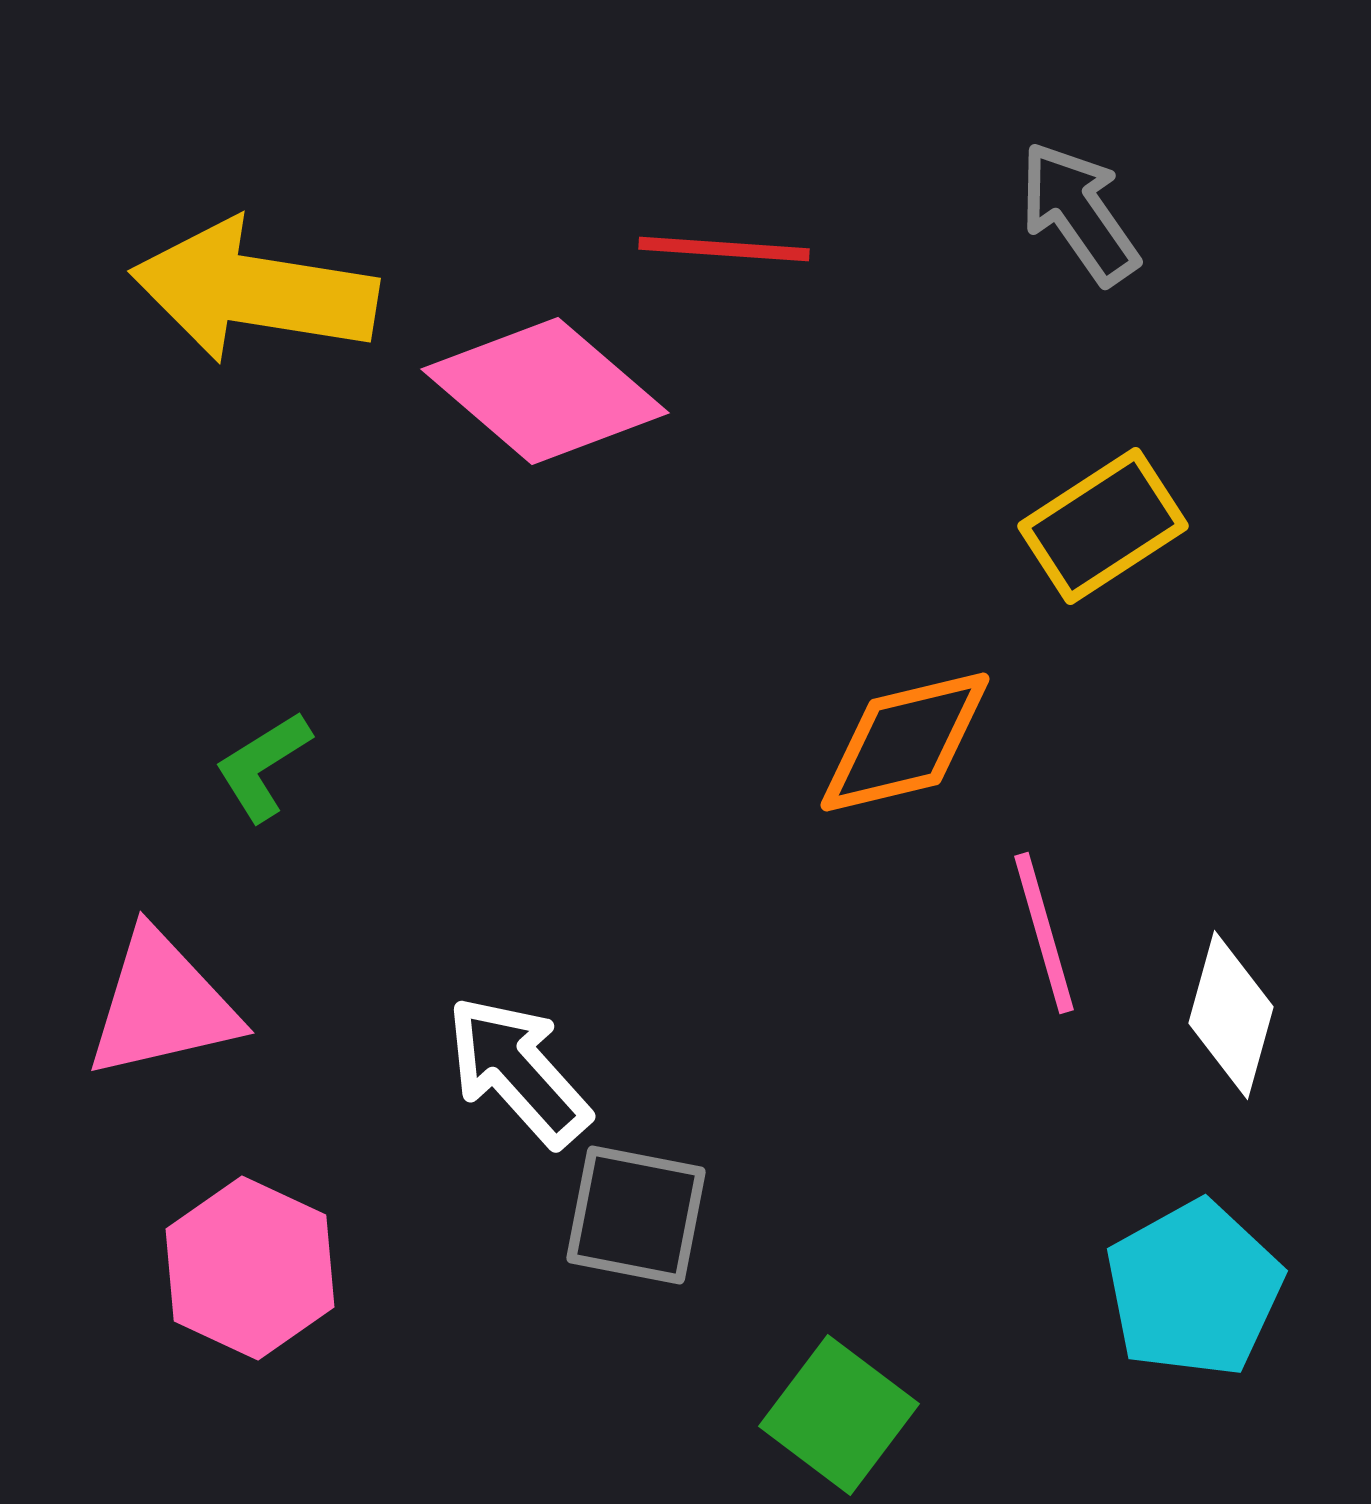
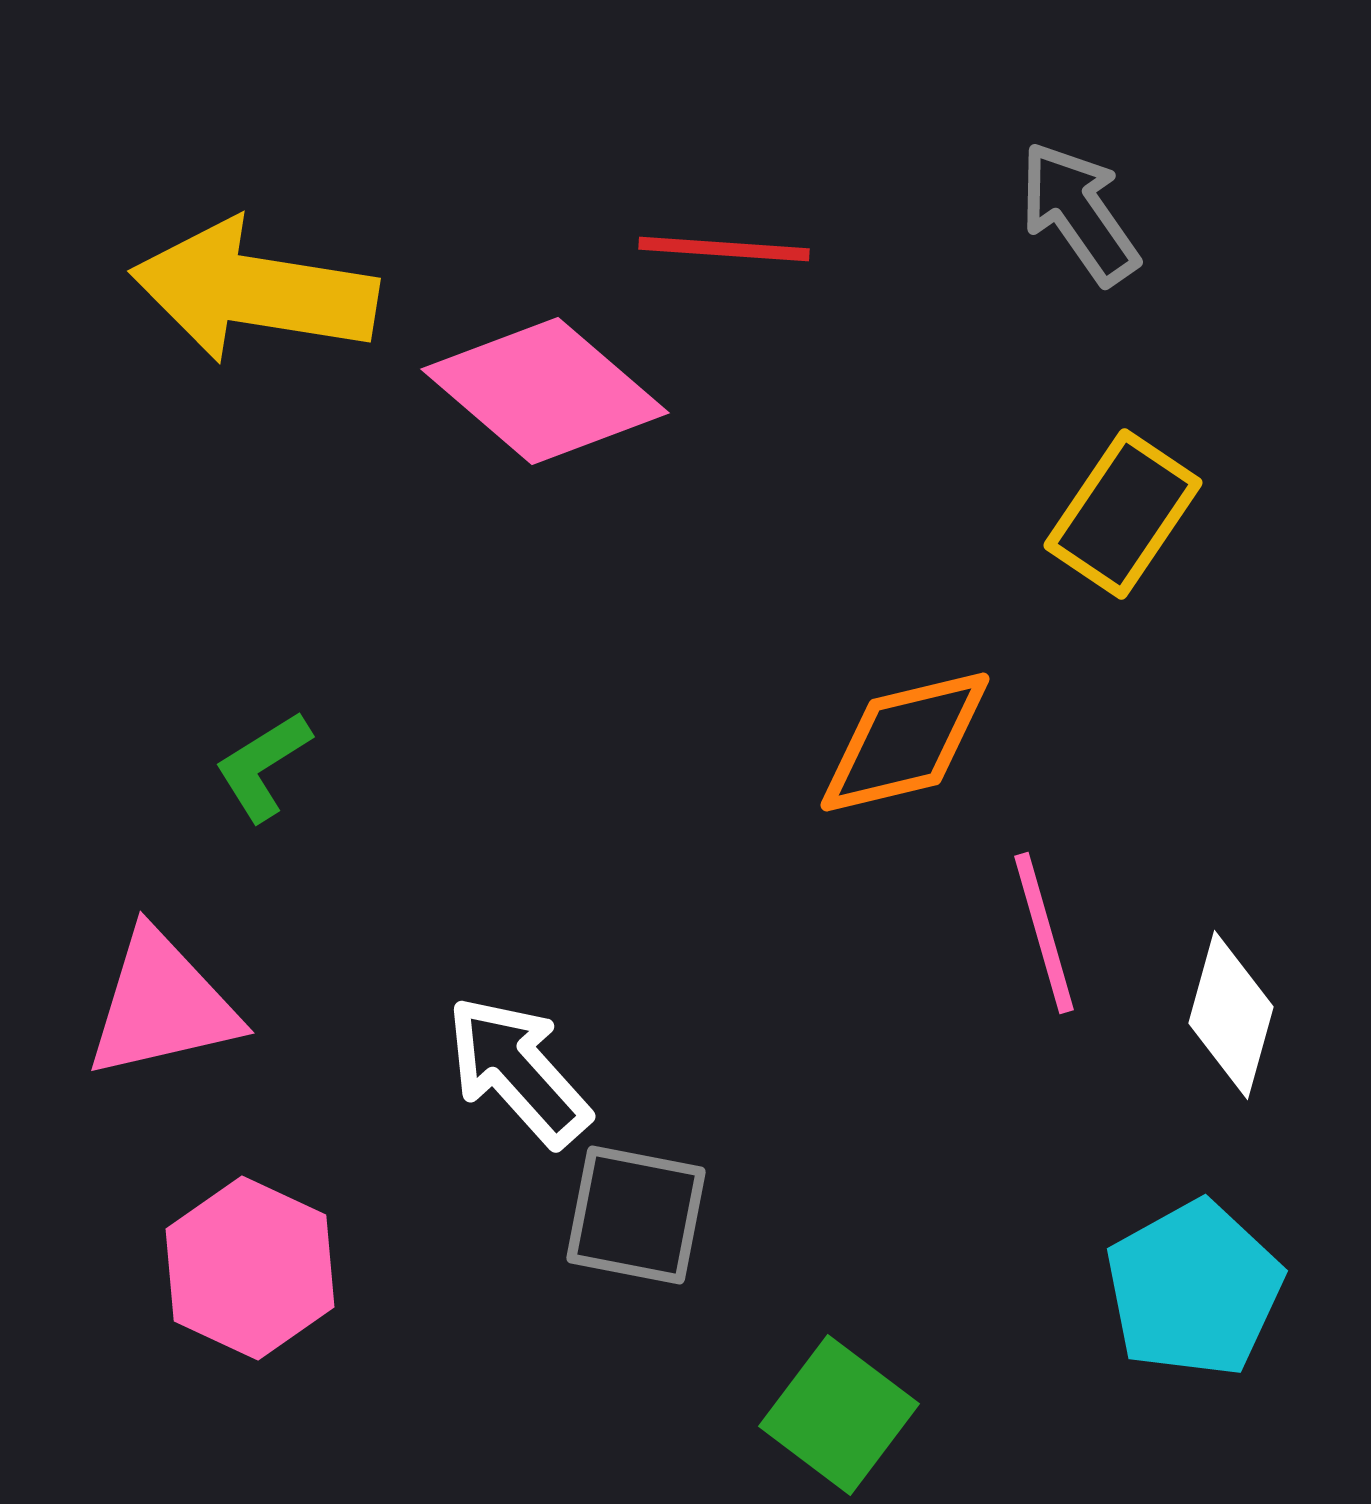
yellow rectangle: moved 20 px right, 12 px up; rotated 23 degrees counterclockwise
